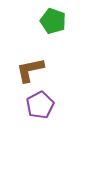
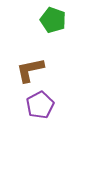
green pentagon: moved 1 px up
